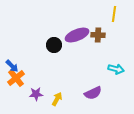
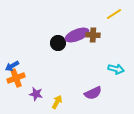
yellow line: rotated 49 degrees clockwise
brown cross: moved 5 px left
black circle: moved 4 px right, 2 px up
blue arrow: rotated 104 degrees clockwise
orange cross: rotated 18 degrees clockwise
purple star: rotated 16 degrees clockwise
yellow arrow: moved 3 px down
